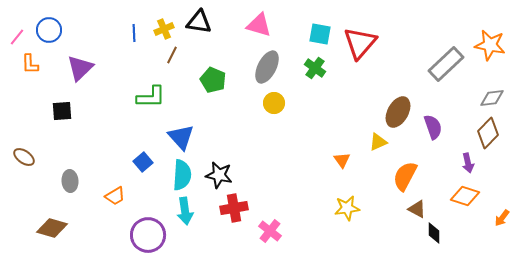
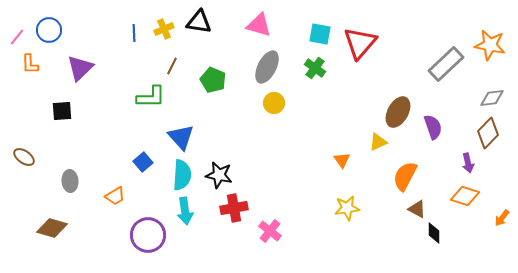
brown line at (172, 55): moved 11 px down
